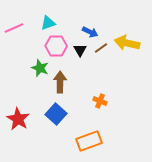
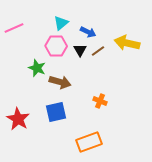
cyan triangle: moved 13 px right; rotated 21 degrees counterclockwise
blue arrow: moved 2 px left
brown line: moved 3 px left, 3 px down
green star: moved 3 px left
brown arrow: rotated 105 degrees clockwise
blue square: moved 2 px up; rotated 35 degrees clockwise
orange rectangle: moved 1 px down
